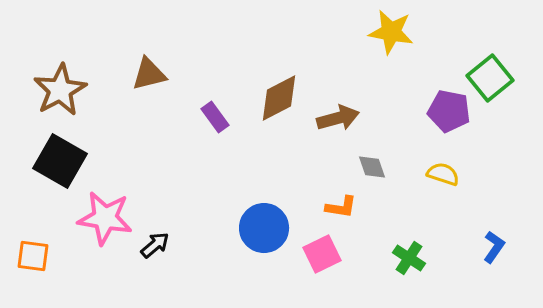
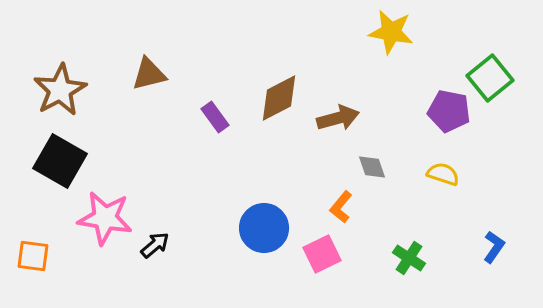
orange L-shape: rotated 120 degrees clockwise
